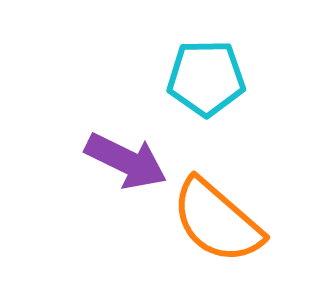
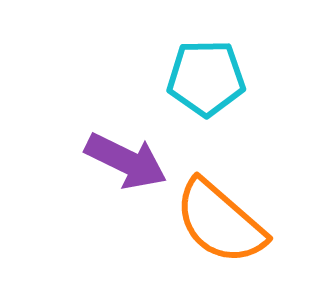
orange semicircle: moved 3 px right, 1 px down
